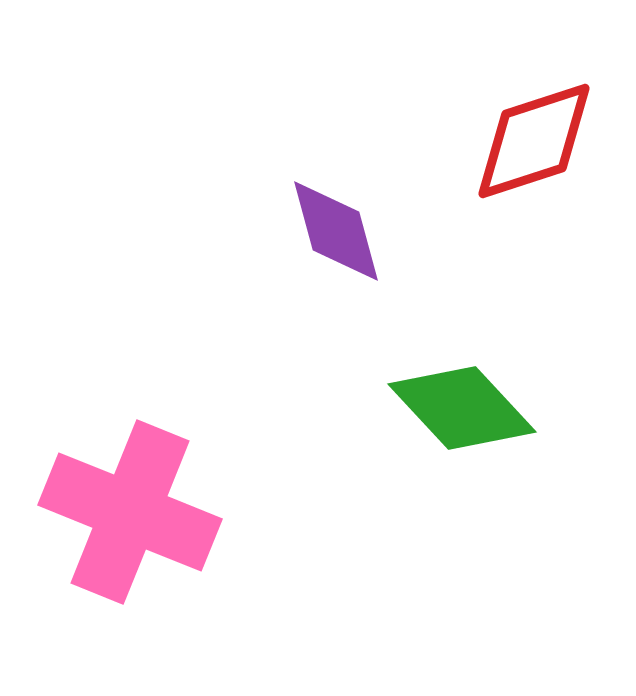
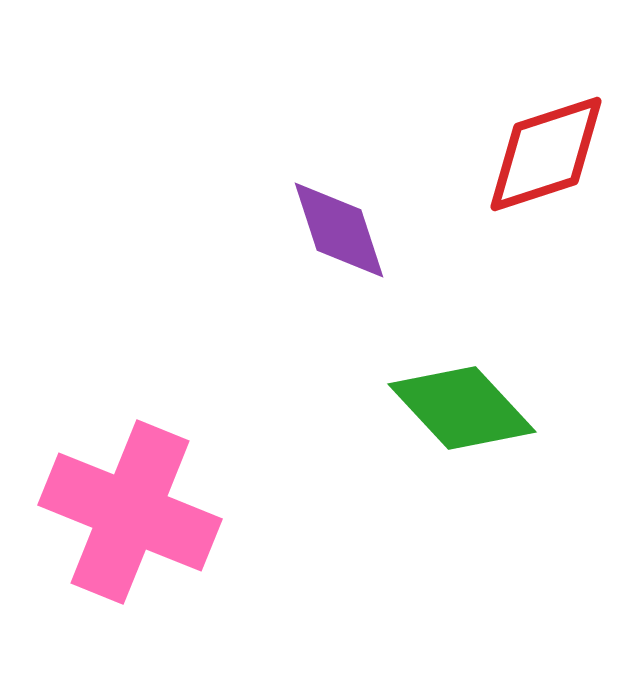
red diamond: moved 12 px right, 13 px down
purple diamond: moved 3 px right, 1 px up; rotated 3 degrees counterclockwise
